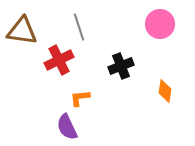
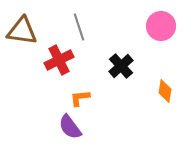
pink circle: moved 1 px right, 2 px down
black cross: rotated 20 degrees counterclockwise
purple semicircle: moved 3 px right; rotated 12 degrees counterclockwise
